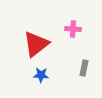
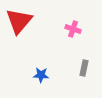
pink cross: rotated 14 degrees clockwise
red triangle: moved 17 px left, 23 px up; rotated 12 degrees counterclockwise
